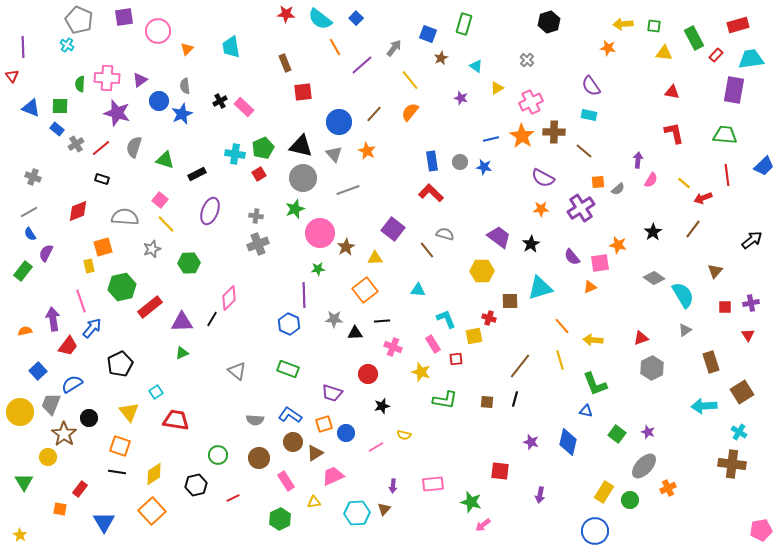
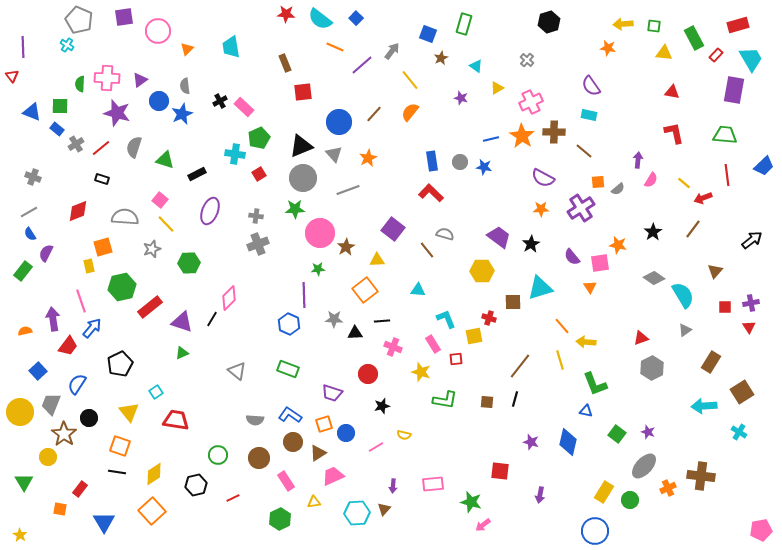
orange line at (335, 47): rotated 36 degrees counterclockwise
gray arrow at (394, 48): moved 2 px left, 3 px down
cyan trapezoid at (751, 59): rotated 68 degrees clockwise
blue triangle at (31, 108): moved 1 px right, 4 px down
black triangle at (301, 146): rotated 35 degrees counterclockwise
green pentagon at (263, 148): moved 4 px left, 10 px up
orange star at (367, 151): moved 1 px right, 7 px down; rotated 18 degrees clockwise
green star at (295, 209): rotated 18 degrees clockwise
yellow triangle at (375, 258): moved 2 px right, 2 px down
orange triangle at (590, 287): rotated 40 degrees counterclockwise
brown square at (510, 301): moved 3 px right, 1 px down
purple triangle at (182, 322): rotated 20 degrees clockwise
red triangle at (748, 335): moved 1 px right, 8 px up
yellow arrow at (593, 340): moved 7 px left, 2 px down
brown rectangle at (711, 362): rotated 50 degrees clockwise
blue semicircle at (72, 384): moved 5 px right; rotated 25 degrees counterclockwise
brown triangle at (315, 453): moved 3 px right
brown cross at (732, 464): moved 31 px left, 12 px down
